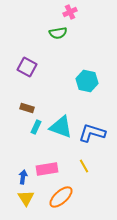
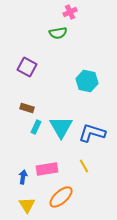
cyan triangle: rotated 40 degrees clockwise
yellow triangle: moved 1 px right, 7 px down
